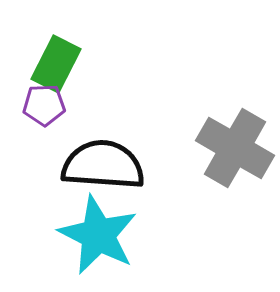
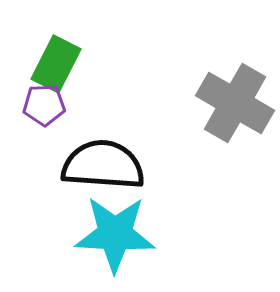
gray cross: moved 45 px up
cyan star: moved 17 px right, 1 px up; rotated 24 degrees counterclockwise
